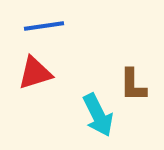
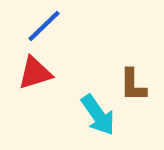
blue line: rotated 36 degrees counterclockwise
cyan arrow: rotated 9 degrees counterclockwise
